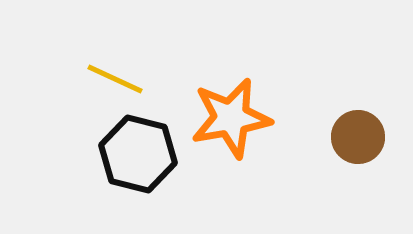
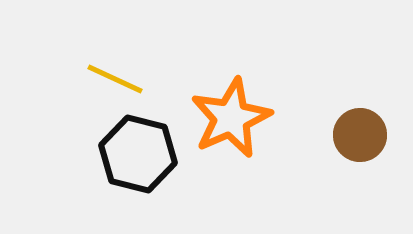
orange star: rotated 14 degrees counterclockwise
brown circle: moved 2 px right, 2 px up
